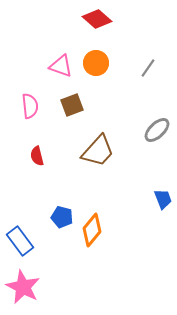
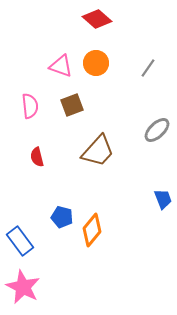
red semicircle: moved 1 px down
